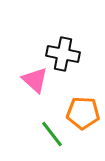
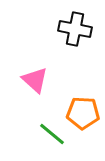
black cross: moved 12 px right, 25 px up
green line: rotated 12 degrees counterclockwise
